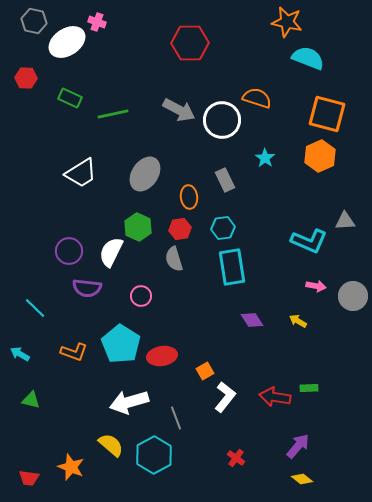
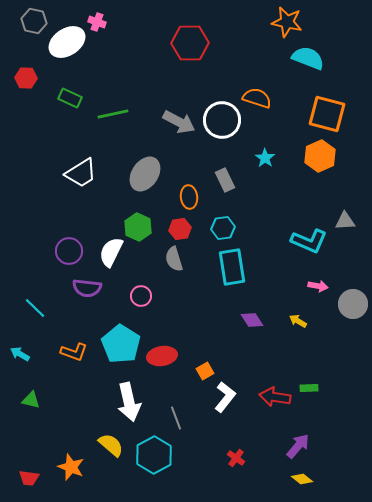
gray arrow at (179, 110): moved 12 px down
pink arrow at (316, 286): moved 2 px right
gray circle at (353, 296): moved 8 px down
white arrow at (129, 402): rotated 87 degrees counterclockwise
